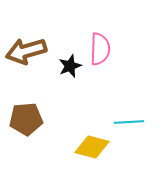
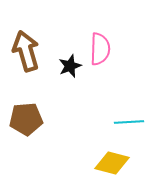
brown arrow: rotated 90 degrees clockwise
yellow diamond: moved 20 px right, 16 px down
